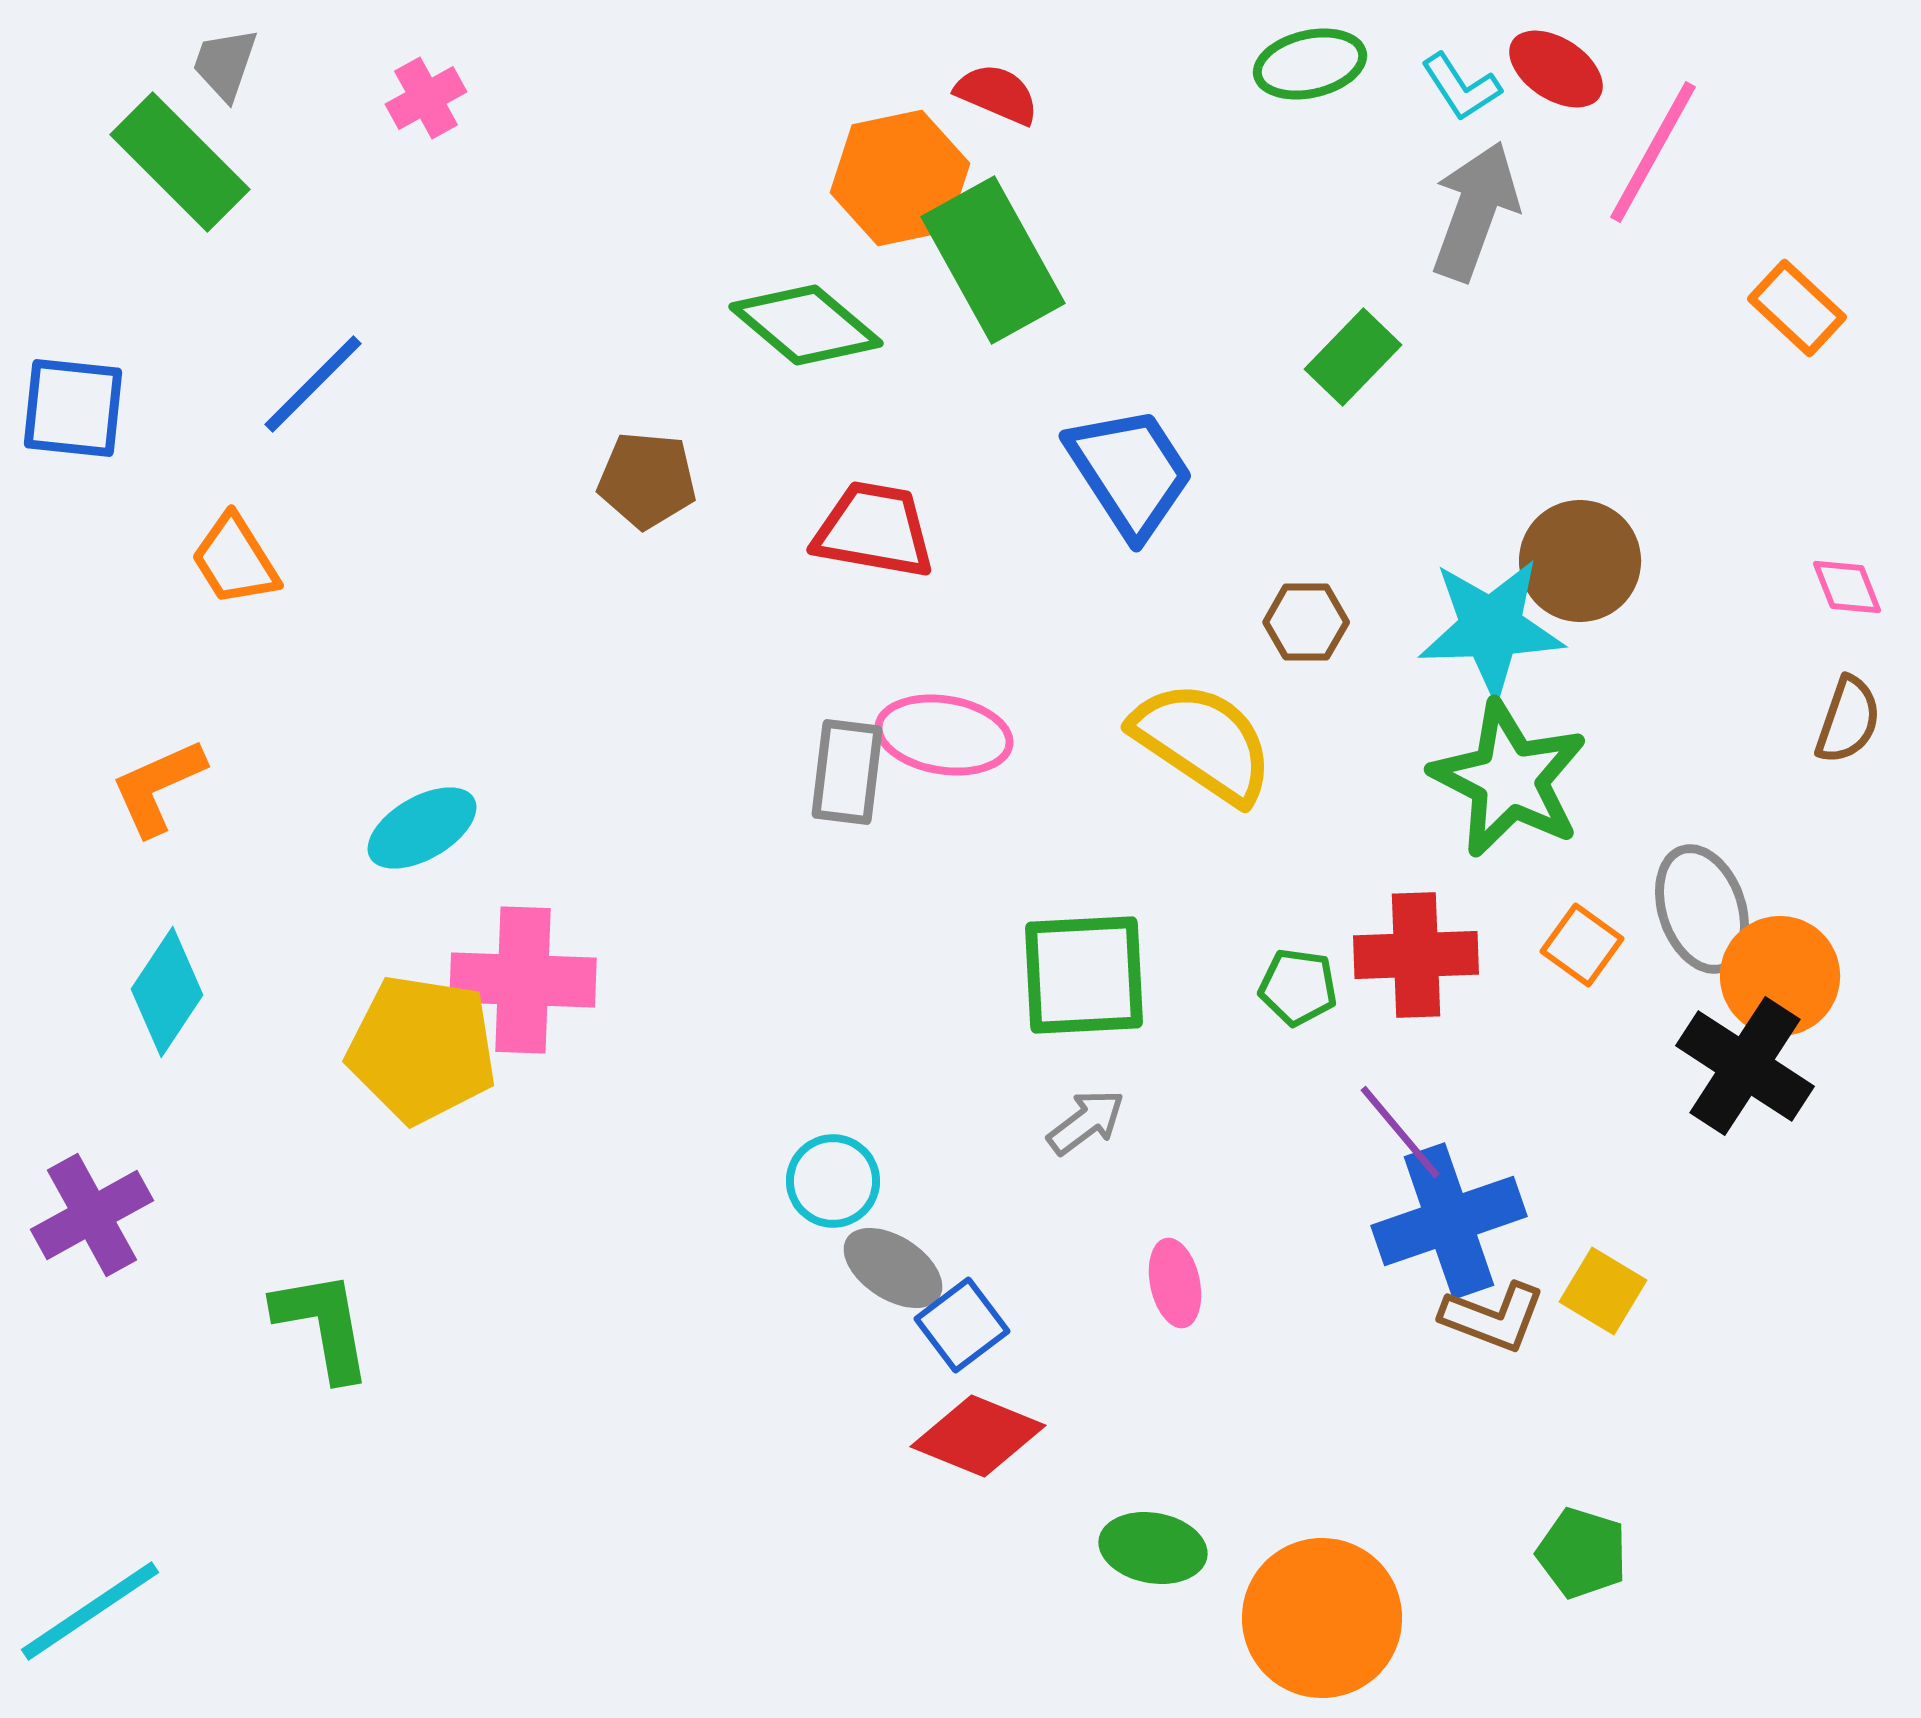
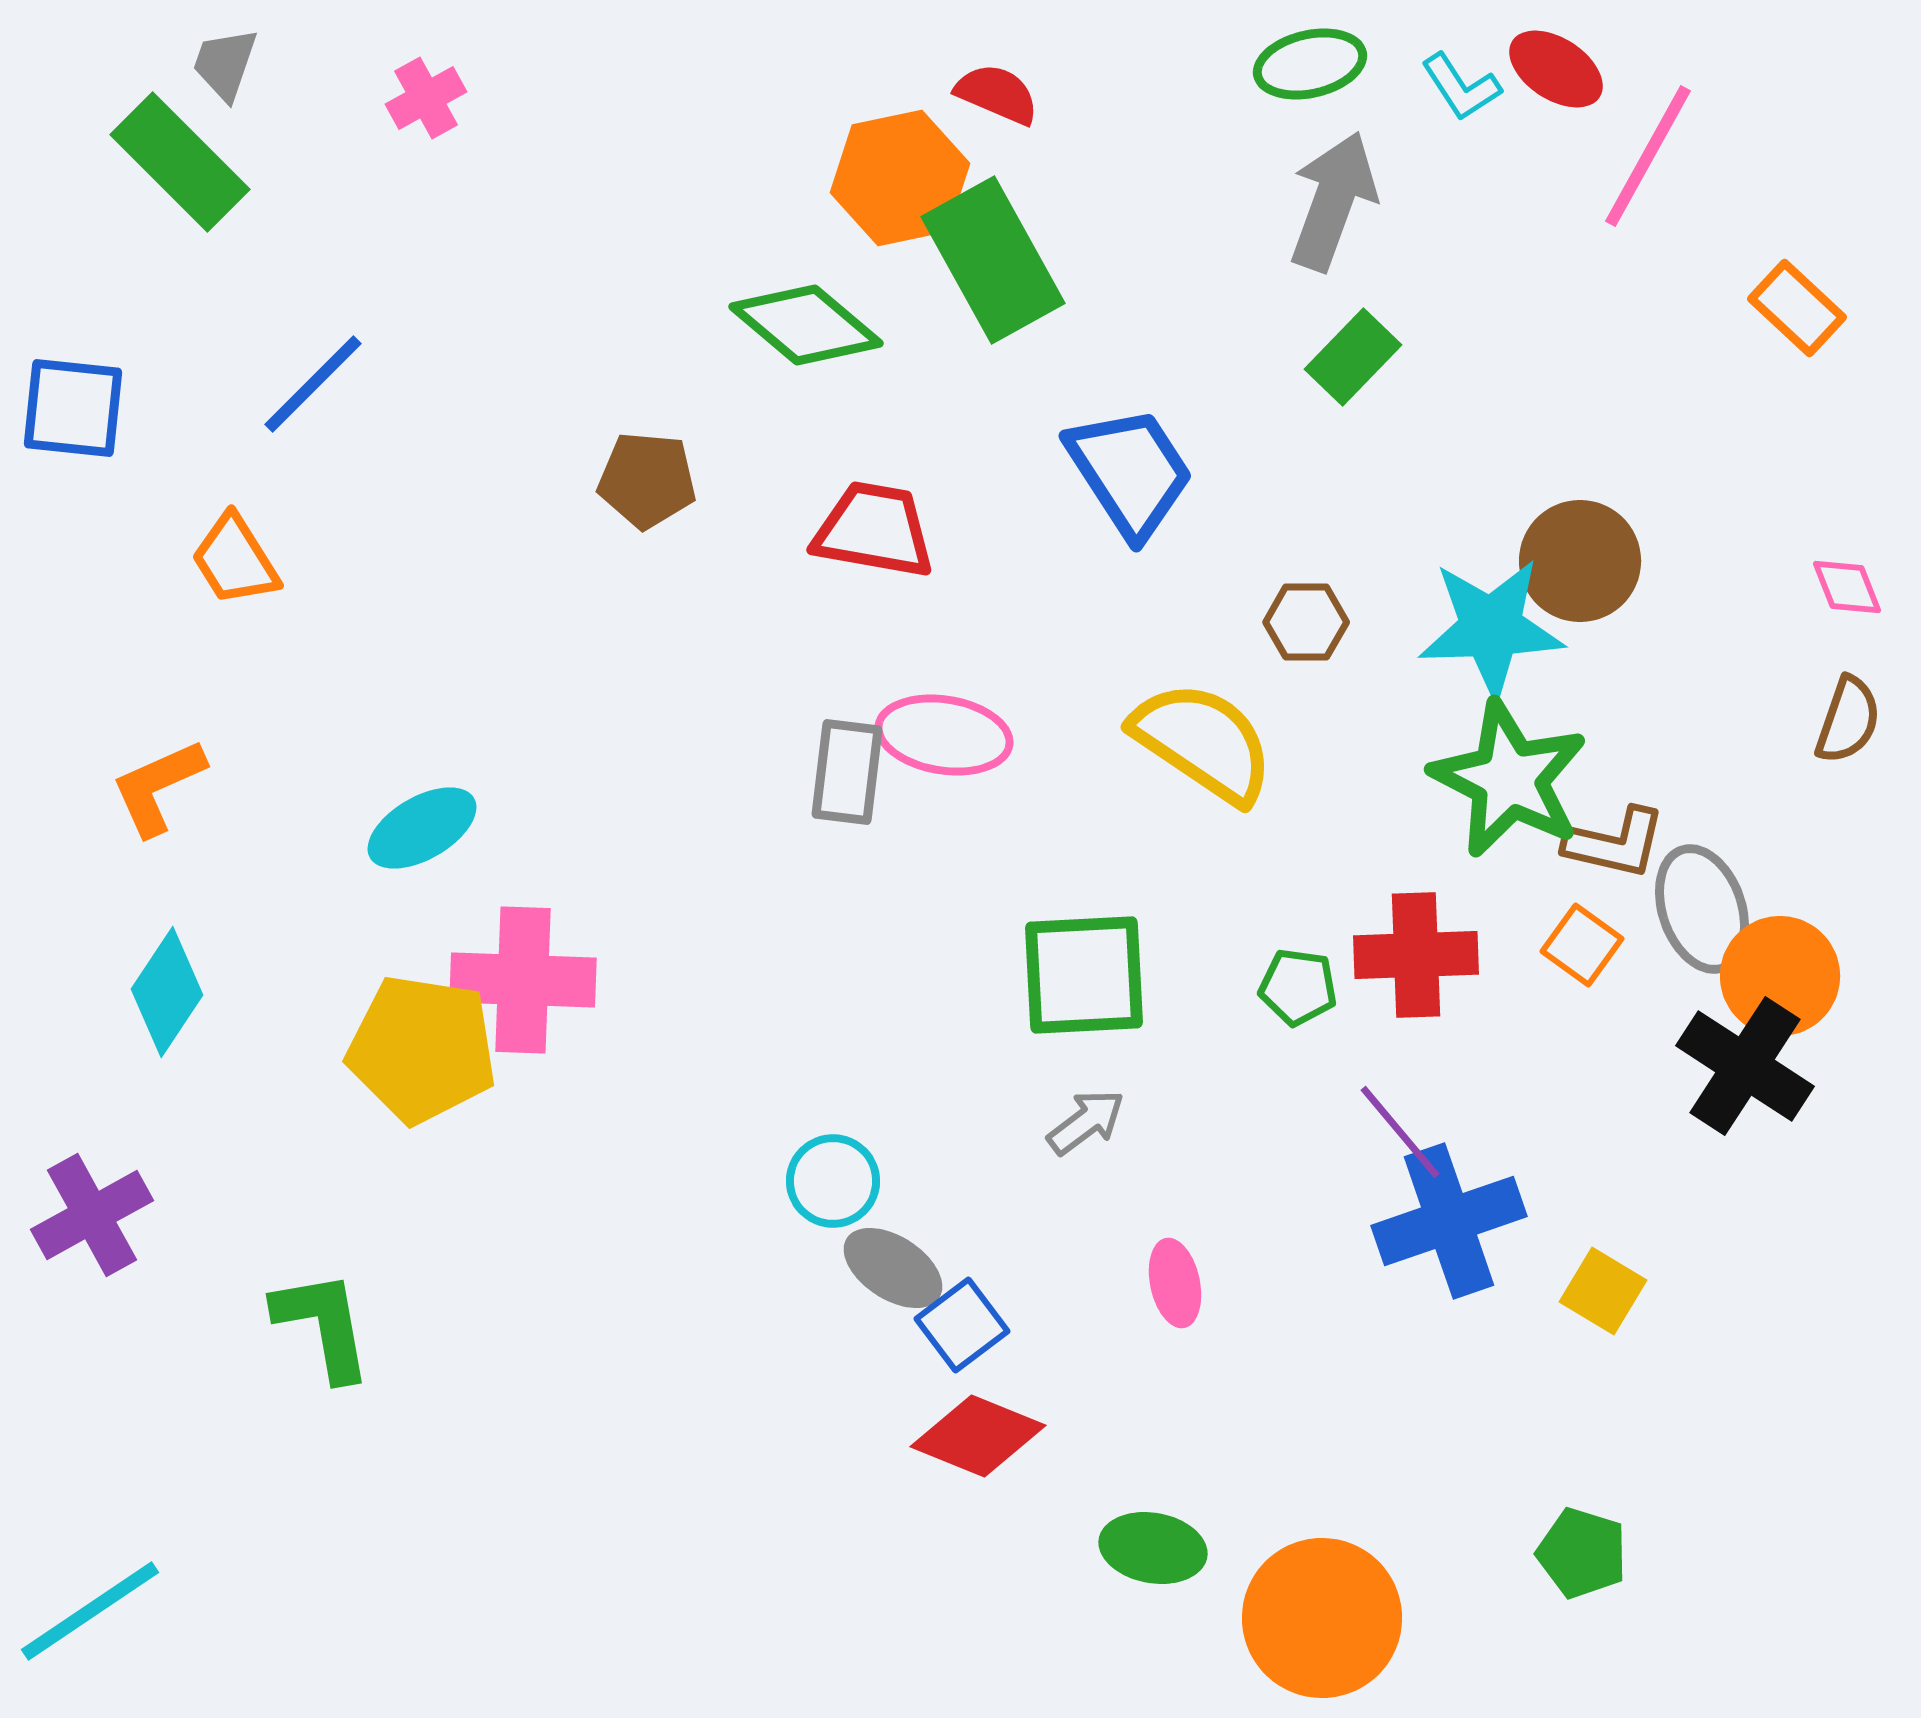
pink line at (1653, 152): moved 5 px left, 4 px down
gray arrow at (1475, 211): moved 142 px left, 10 px up
brown L-shape at (1493, 1317): moved 122 px right, 474 px up; rotated 8 degrees counterclockwise
